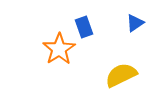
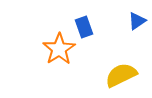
blue triangle: moved 2 px right, 2 px up
